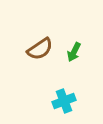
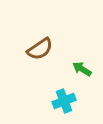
green arrow: moved 8 px right, 17 px down; rotated 96 degrees clockwise
